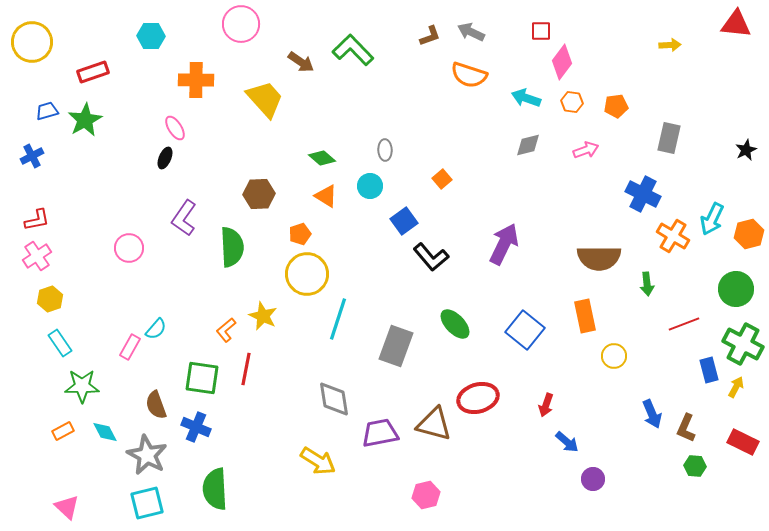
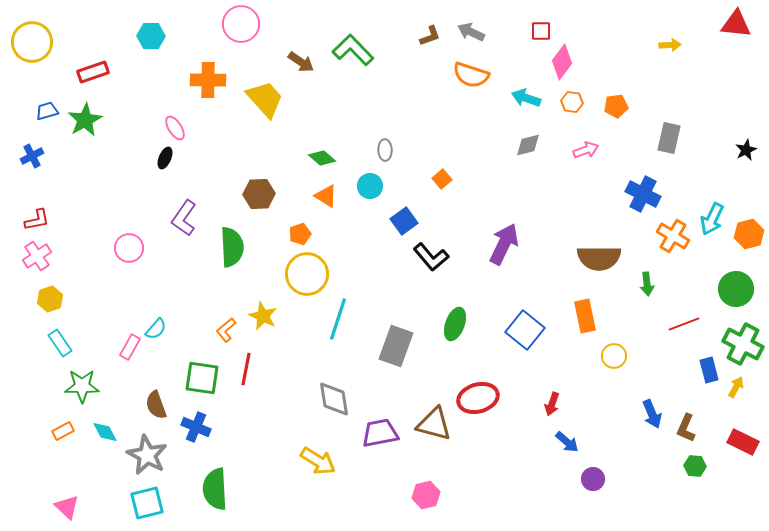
orange semicircle at (469, 75): moved 2 px right
orange cross at (196, 80): moved 12 px right
green ellipse at (455, 324): rotated 64 degrees clockwise
red arrow at (546, 405): moved 6 px right, 1 px up
